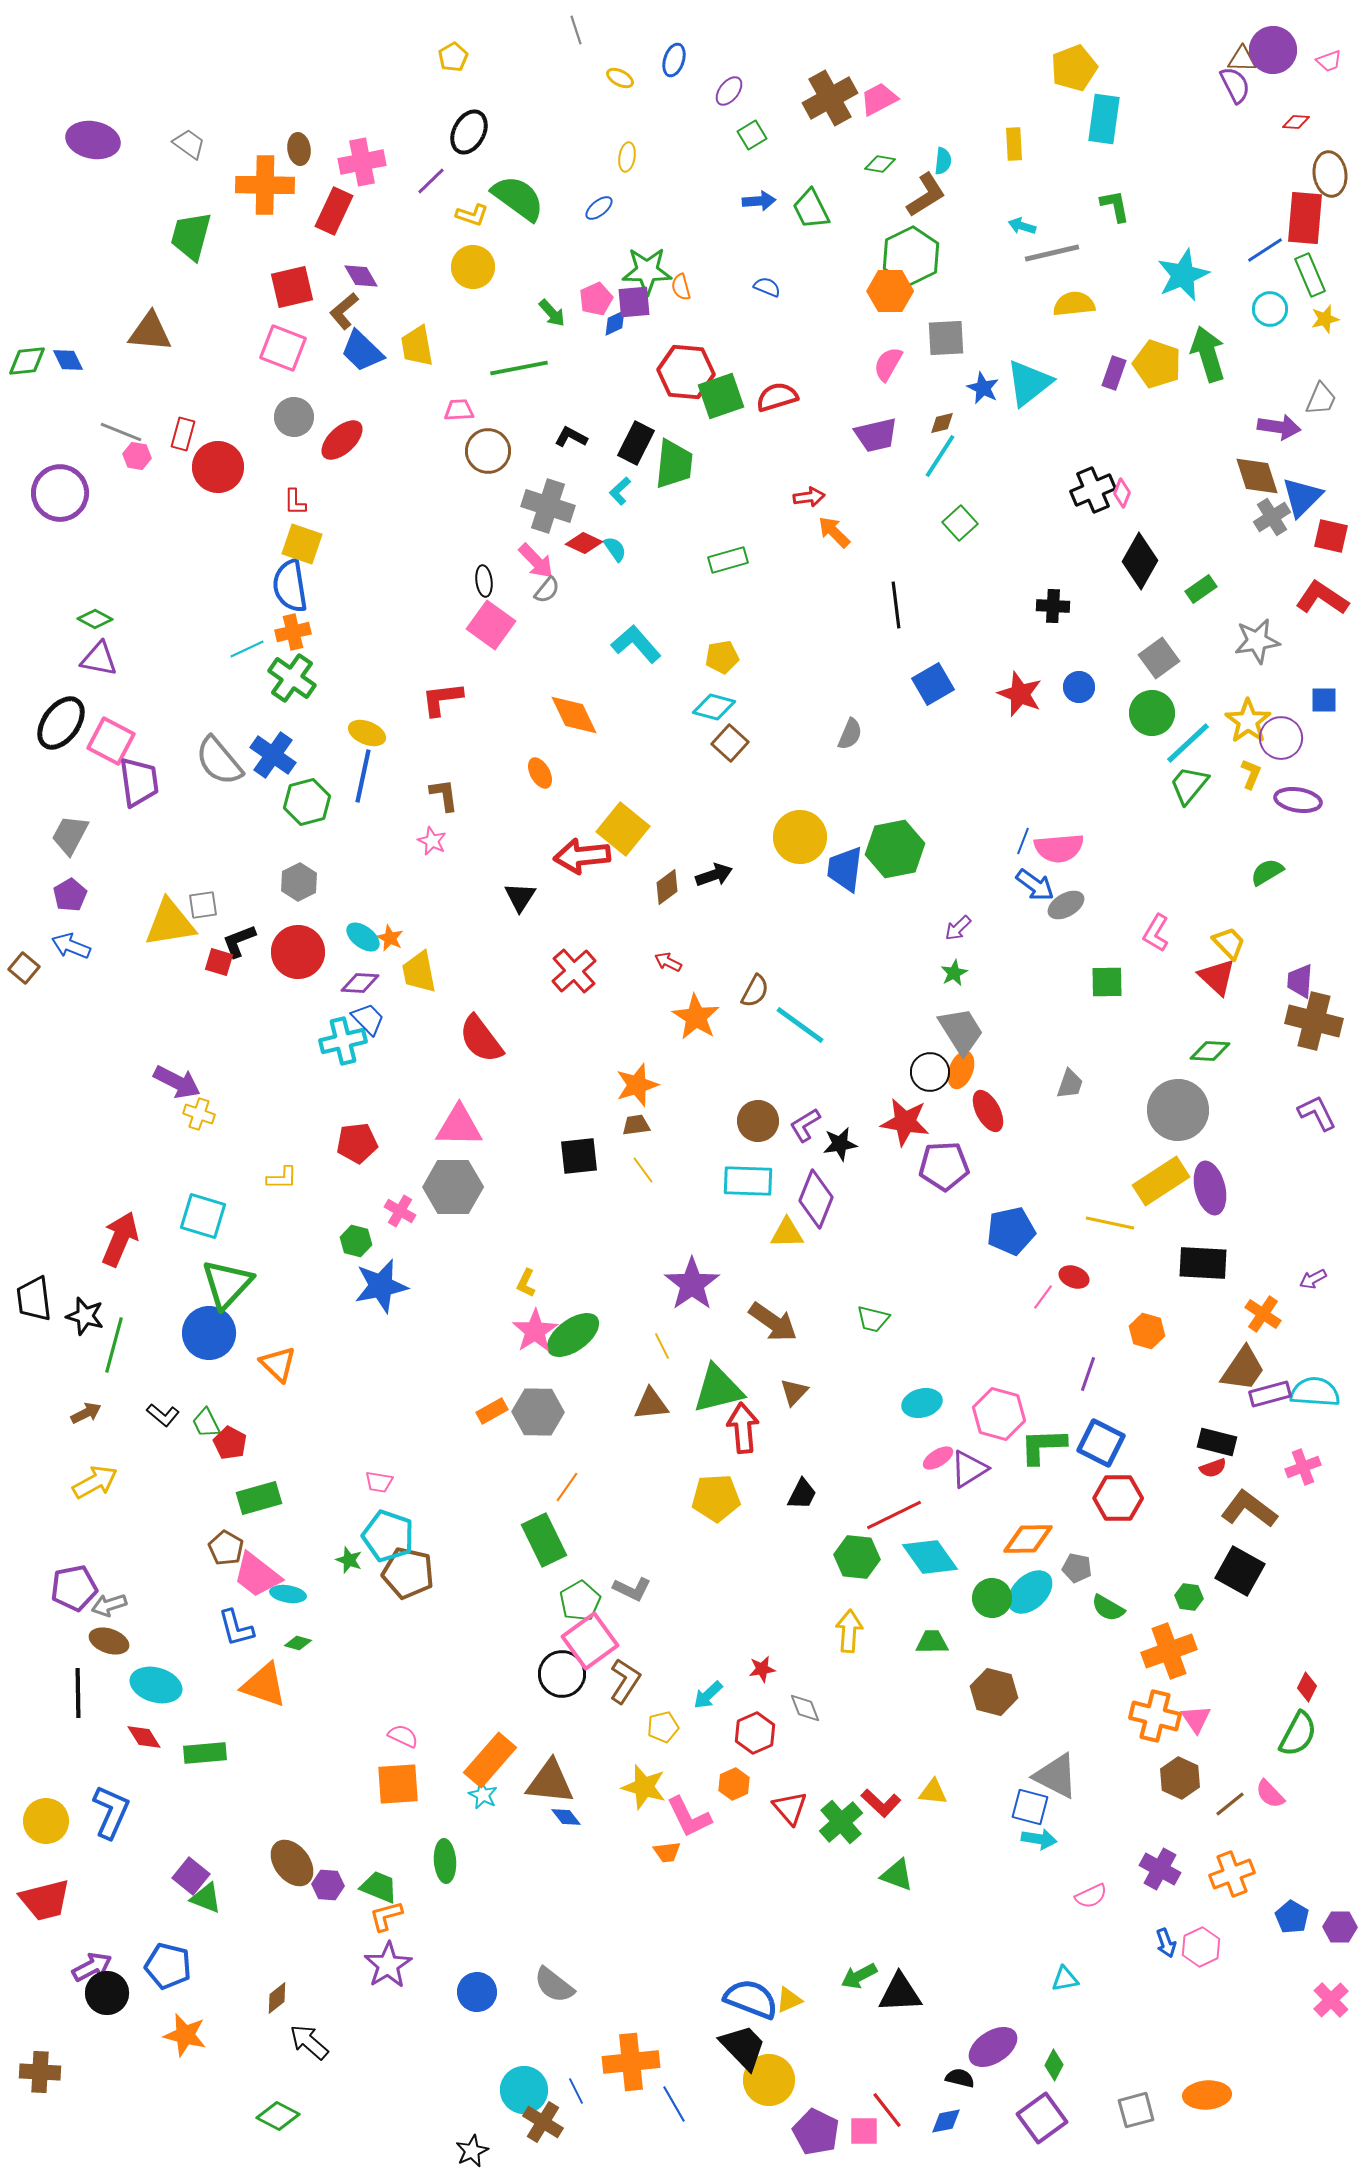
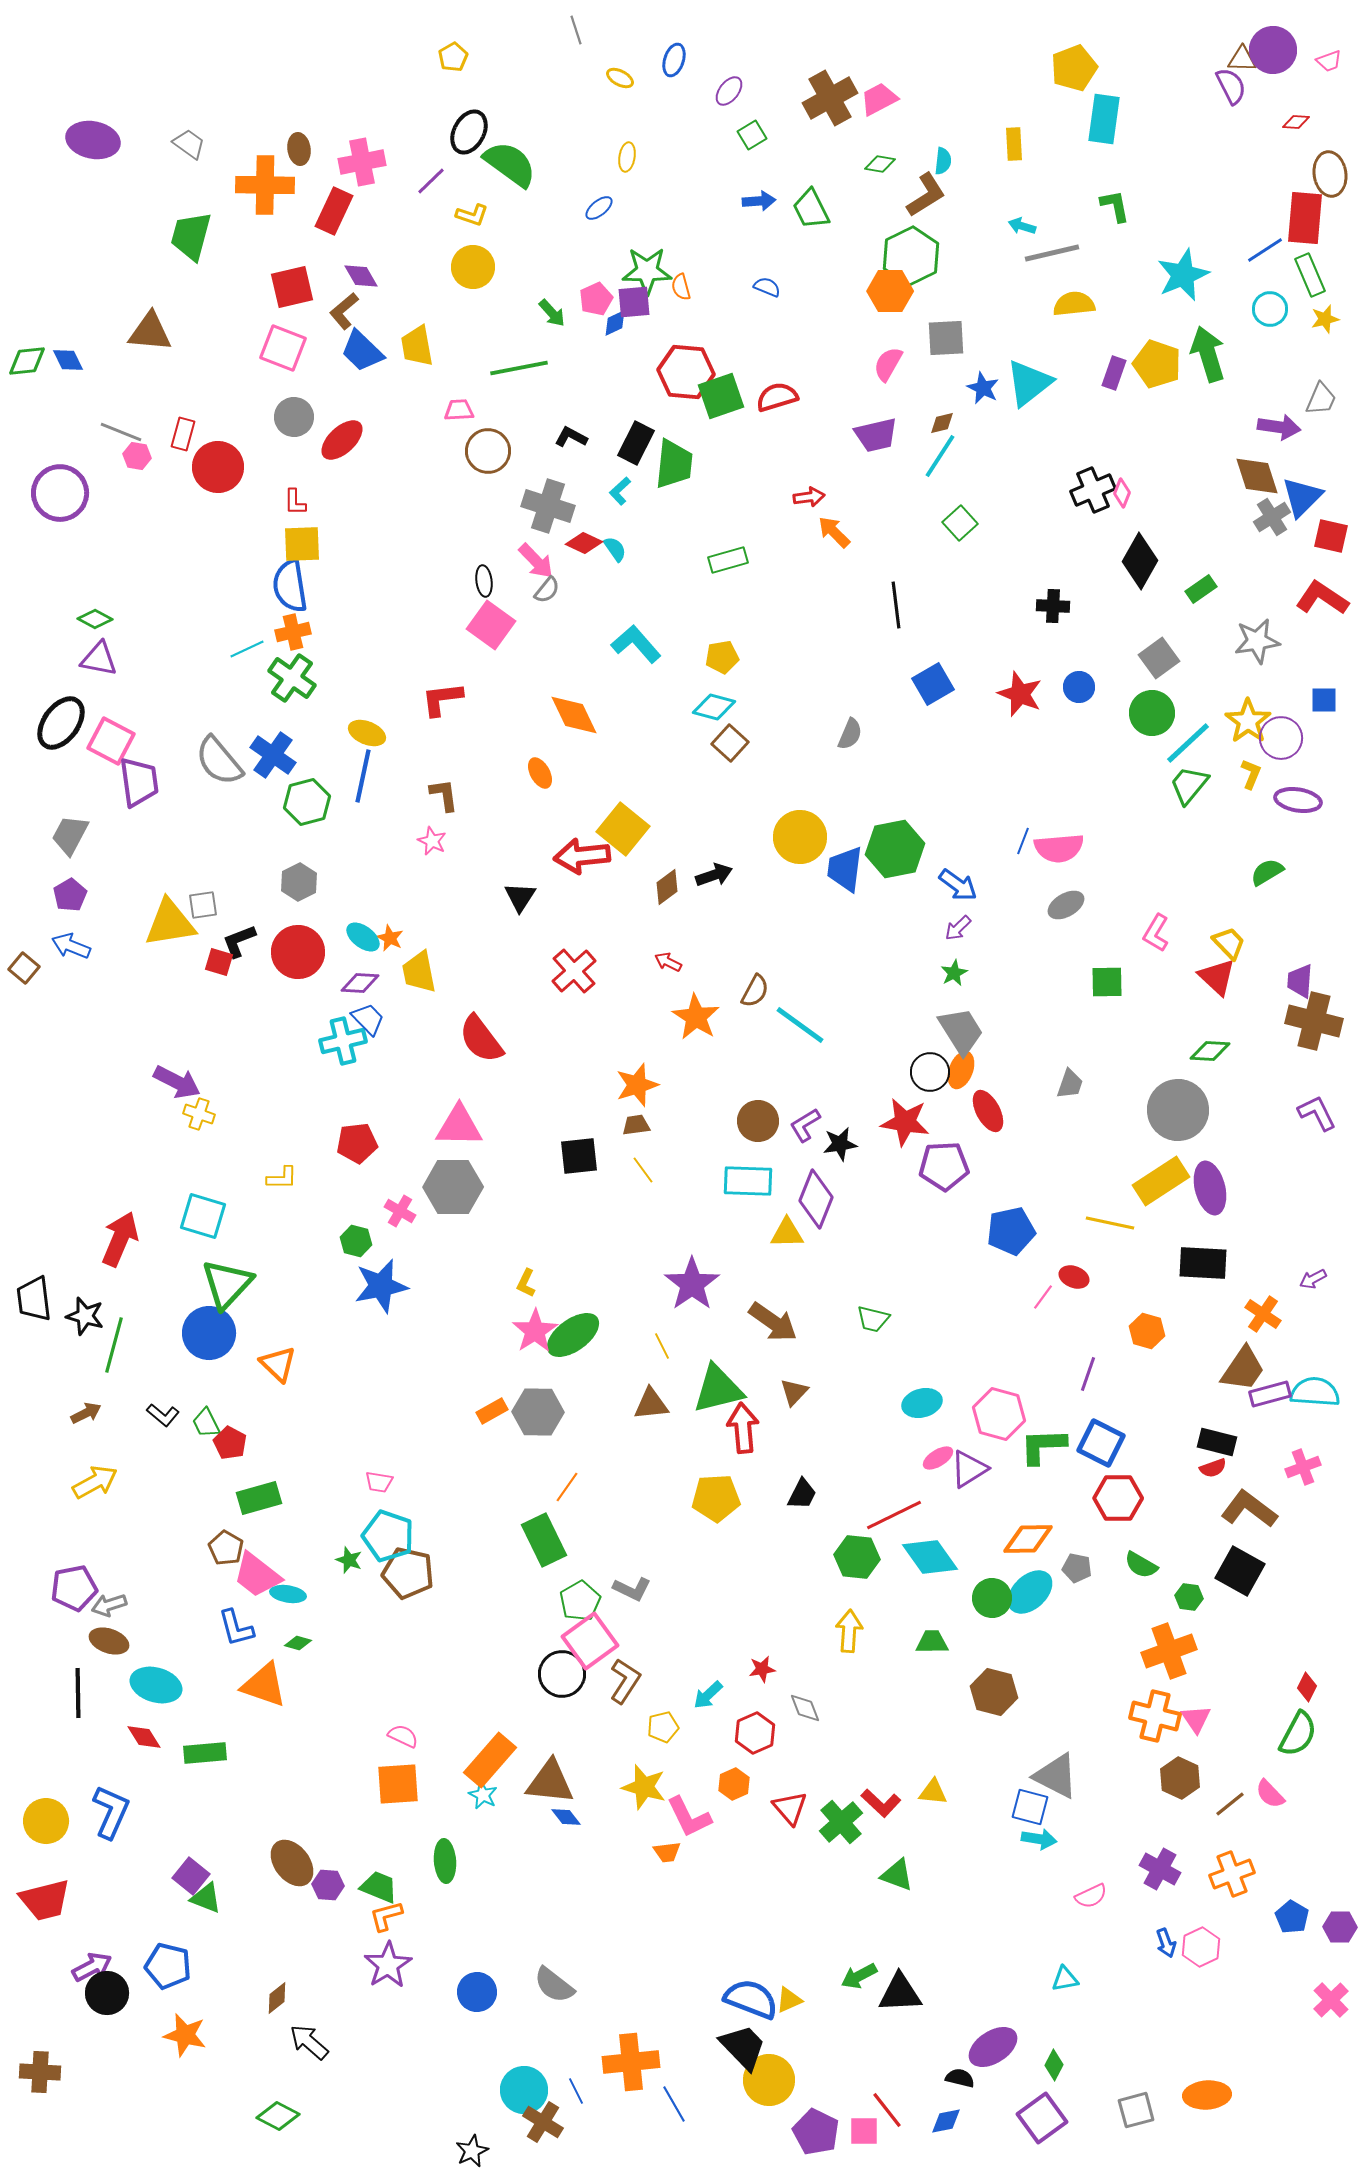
purple semicircle at (1235, 85): moved 4 px left, 1 px down
green semicircle at (518, 198): moved 8 px left, 34 px up
yellow square at (302, 544): rotated 21 degrees counterclockwise
blue arrow at (1035, 885): moved 77 px left
green semicircle at (1108, 1608): moved 33 px right, 43 px up
